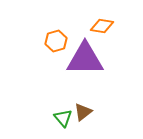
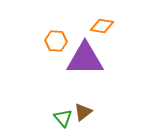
orange hexagon: rotated 20 degrees clockwise
